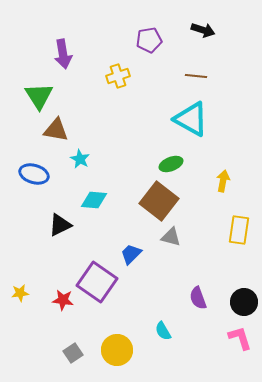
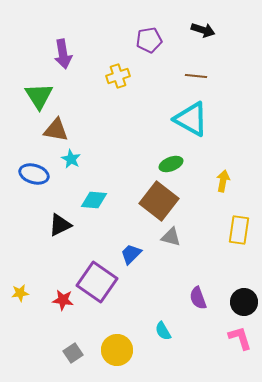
cyan star: moved 9 px left
